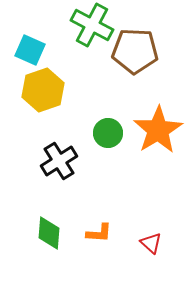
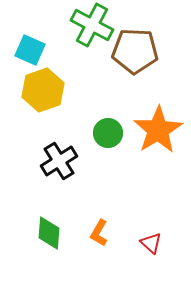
orange L-shape: rotated 116 degrees clockwise
